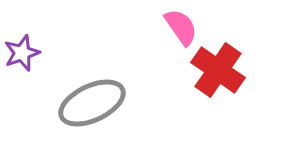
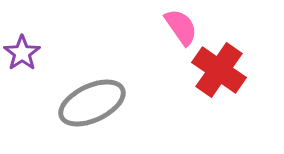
purple star: rotated 15 degrees counterclockwise
red cross: moved 1 px right
